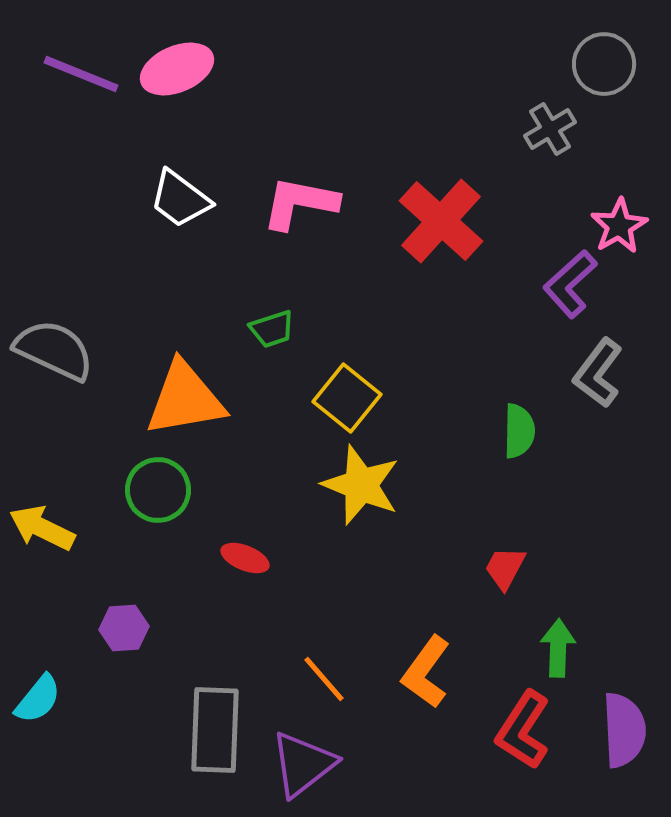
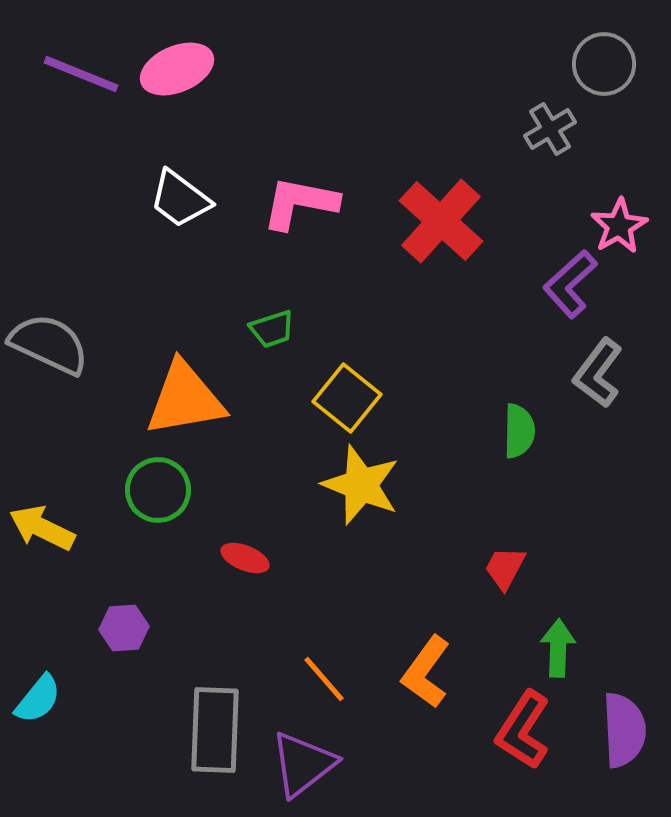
gray semicircle: moved 5 px left, 6 px up
